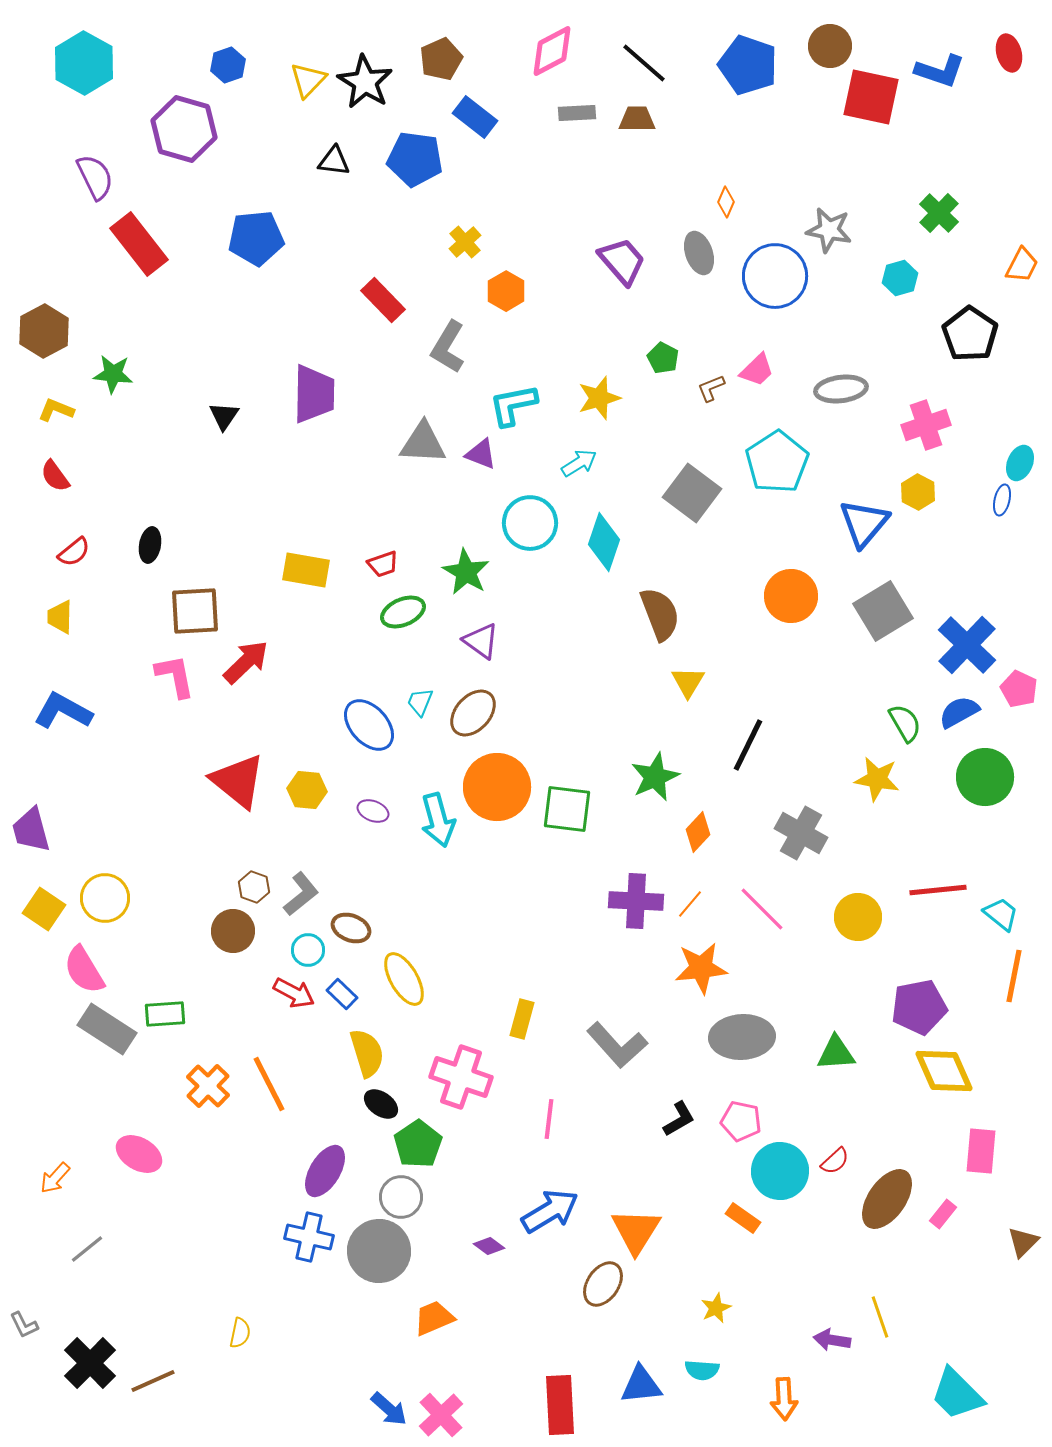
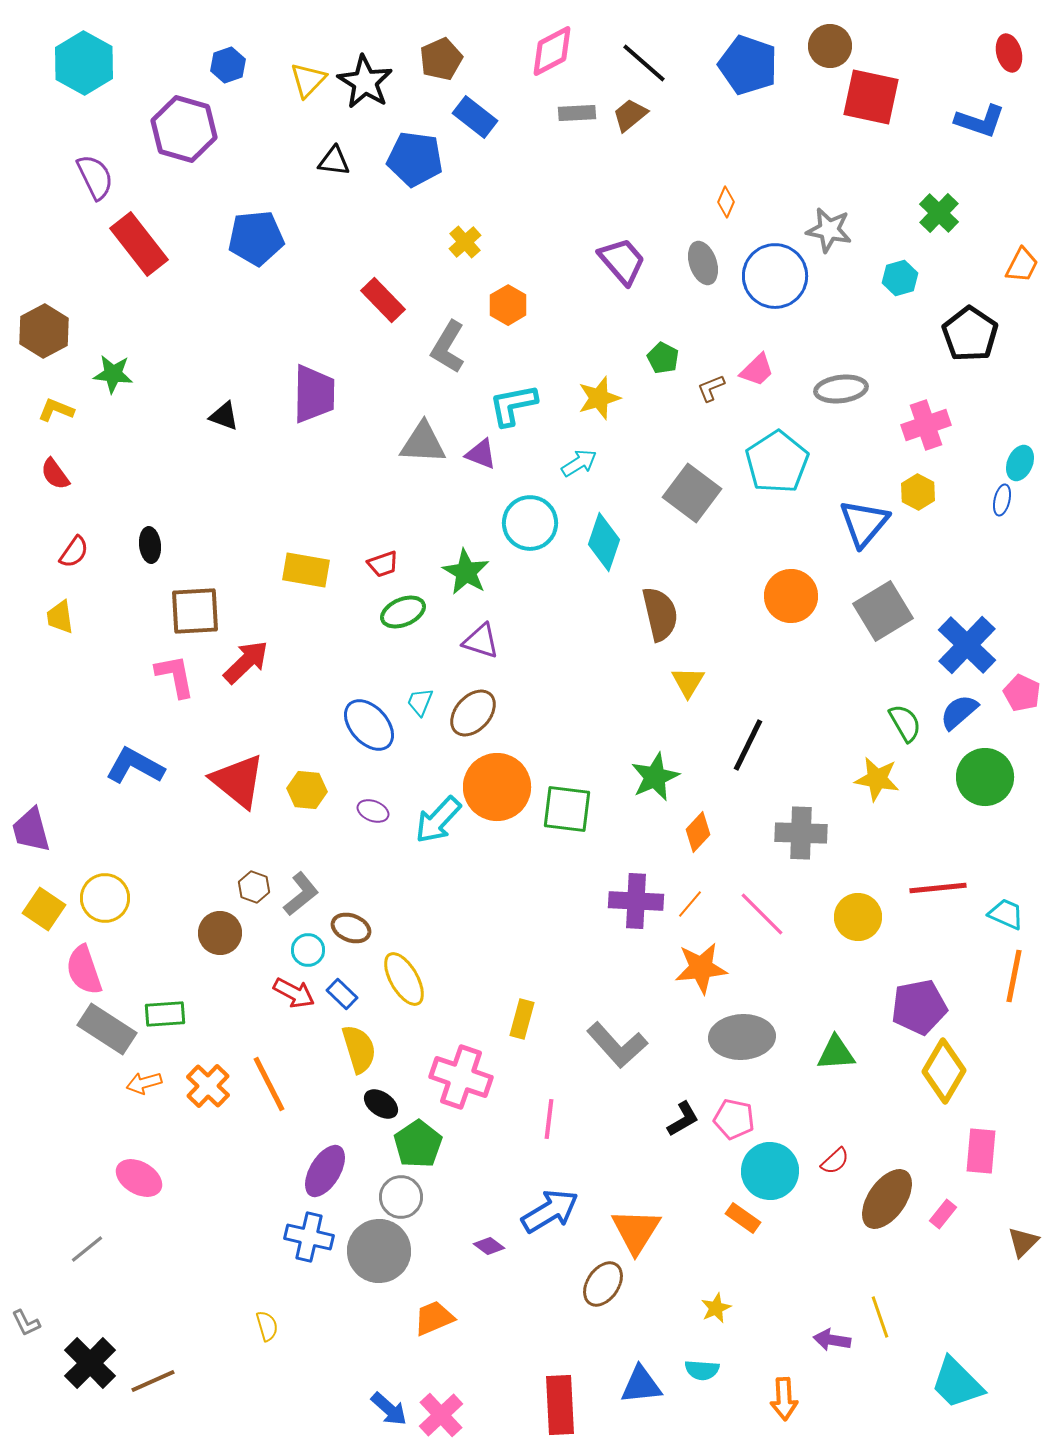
blue L-shape at (940, 71): moved 40 px right, 50 px down
brown trapezoid at (637, 119): moved 7 px left, 4 px up; rotated 39 degrees counterclockwise
gray ellipse at (699, 253): moved 4 px right, 10 px down
orange hexagon at (506, 291): moved 2 px right, 14 px down
black triangle at (224, 416): rotated 44 degrees counterclockwise
red semicircle at (55, 476): moved 2 px up
black ellipse at (150, 545): rotated 16 degrees counterclockwise
red semicircle at (74, 552): rotated 16 degrees counterclockwise
brown semicircle at (660, 614): rotated 8 degrees clockwise
yellow trapezoid at (60, 617): rotated 9 degrees counterclockwise
purple triangle at (481, 641): rotated 18 degrees counterclockwise
pink pentagon at (1019, 689): moved 3 px right, 4 px down
blue L-shape at (63, 711): moved 72 px right, 55 px down
blue semicircle at (959, 712): rotated 12 degrees counterclockwise
cyan arrow at (438, 820): rotated 58 degrees clockwise
gray cross at (801, 833): rotated 27 degrees counterclockwise
red line at (938, 890): moved 2 px up
pink line at (762, 909): moved 5 px down
cyan trapezoid at (1001, 914): moved 5 px right; rotated 15 degrees counterclockwise
brown circle at (233, 931): moved 13 px left, 2 px down
pink semicircle at (84, 970): rotated 12 degrees clockwise
yellow semicircle at (367, 1053): moved 8 px left, 4 px up
yellow diamond at (944, 1071): rotated 54 degrees clockwise
black L-shape at (679, 1119): moved 4 px right
pink pentagon at (741, 1121): moved 7 px left, 2 px up
pink ellipse at (139, 1154): moved 24 px down
cyan circle at (780, 1171): moved 10 px left
orange arrow at (55, 1178): moved 89 px right, 95 px up; rotated 32 degrees clockwise
gray L-shape at (24, 1325): moved 2 px right, 2 px up
yellow semicircle at (240, 1333): moved 27 px right, 7 px up; rotated 28 degrees counterclockwise
cyan trapezoid at (957, 1394): moved 11 px up
